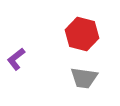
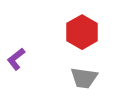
red hexagon: moved 2 px up; rotated 16 degrees clockwise
